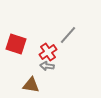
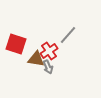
red cross: moved 1 px right, 1 px up
gray arrow: moved 1 px right, 1 px down; rotated 120 degrees counterclockwise
brown triangle: moved 5 px right, 26 px up
